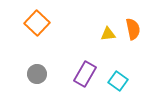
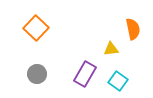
orange square: moved 1 px left, 5 px down
yellow triangle: moved 3 px right, 15 px down
